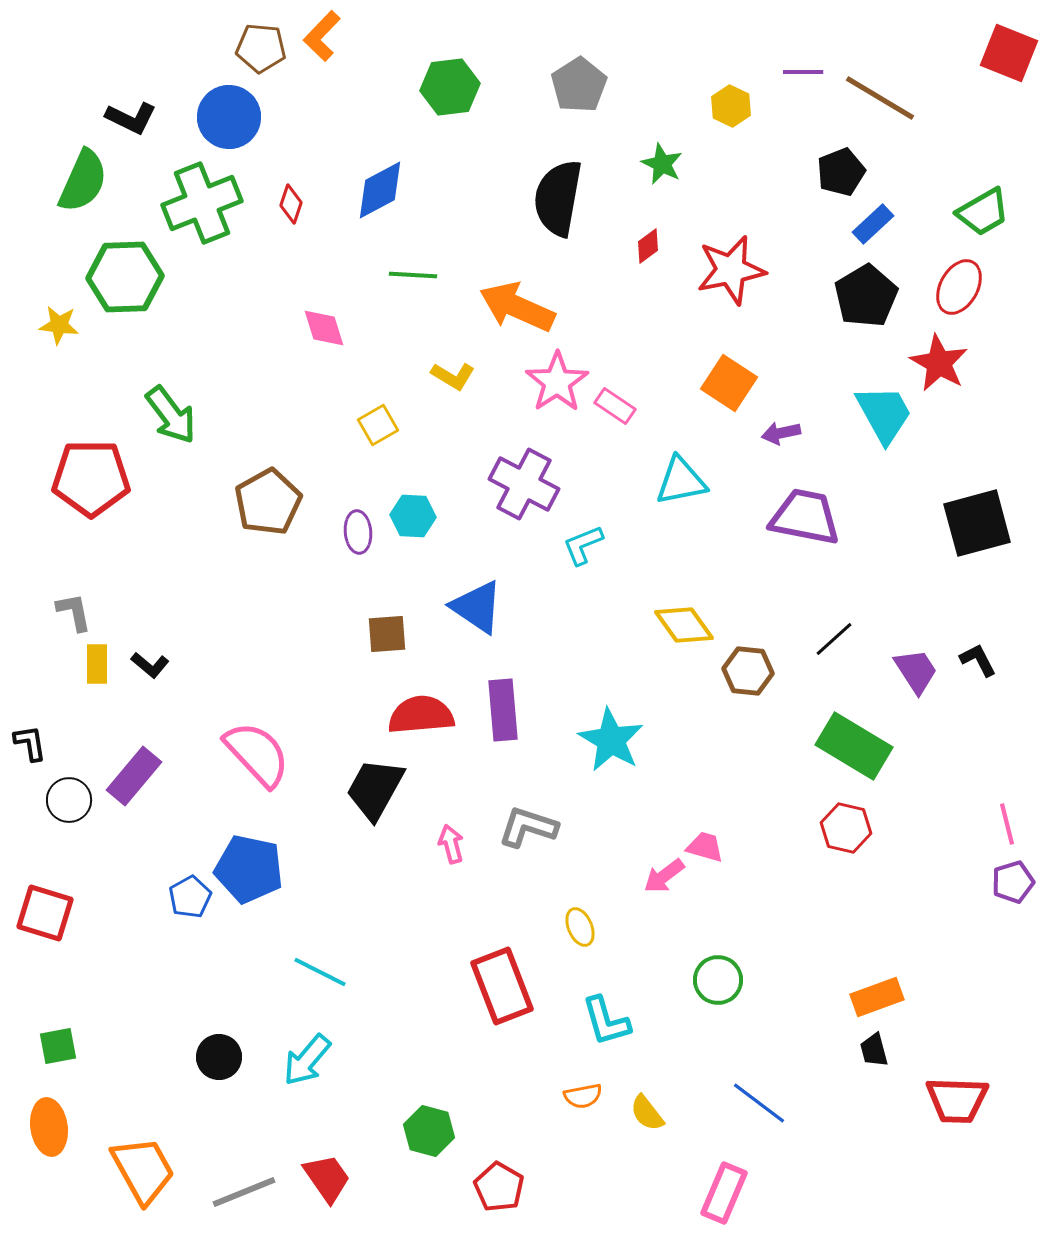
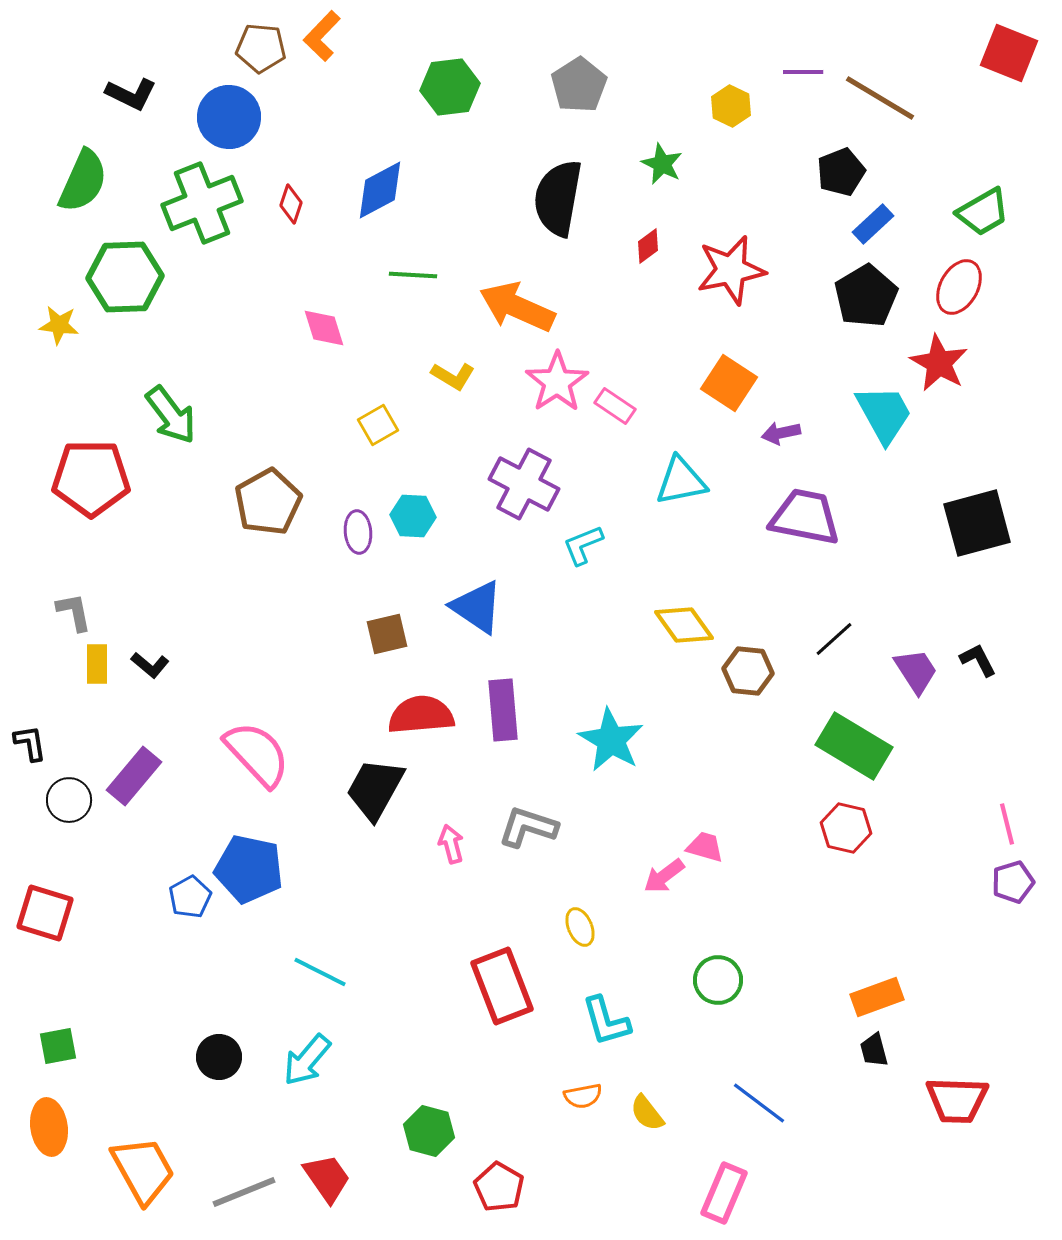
black L-shape at (131, 118): moved 24 px up
brown square at (387, 634): rotated 9 degrees counterclockwise
